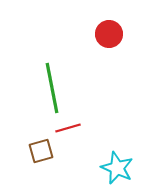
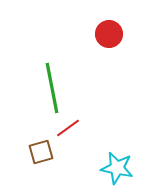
red line: rotated 20 degrees counterclockwise
brown square: moved 1 px down
cyan star: rotated 12 degrees counterclockwise
